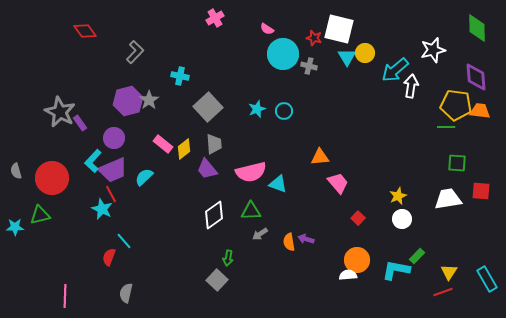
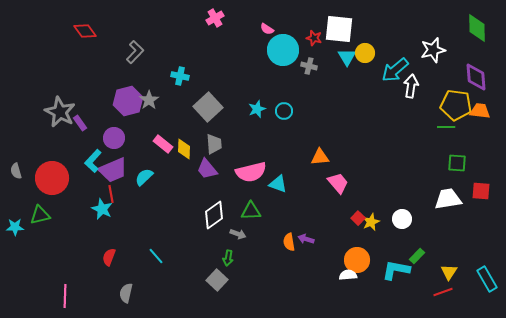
white square at (339, 29): rotated 8 degrees counterclockwise
cyan circle at (283, 54): moved 4 px up
yellow diamond at (184, 149): rotated 50 degrees counterclockwise
red line at (111, 194): rotated 18 degrees clockwise
yellow star at (398, 196): moved 27 px left, 26 px down
gray arrow at (260, 234): moved 22 px left; rotated 126 degrees counterclockwise
cyan line at (124, 241): moved 32 px right, 15 px down
